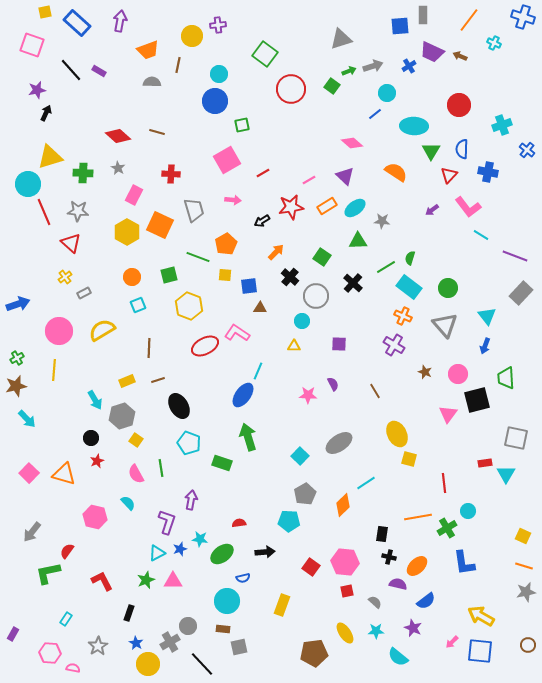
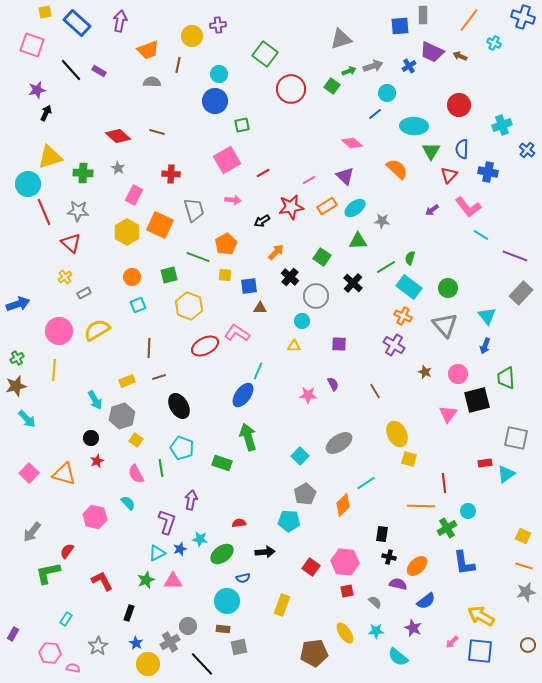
orange semicircle at (396, 172): moved 1 px right, 3 px up; rotated 10 degrees clockwise
yellow semicircle at (102, 330): moved 5 px left
brown line at (158, 380): moved 1 px right, 3 px up
cyan pentagon at (189, 443): moved 7 px left, 5 px down
cyan triangle at (506, 474): rotated 24 degrees clockwise
orange line at (418, 517): moved 3 px right, 11 px up; rotated 12 degrees clockwise
